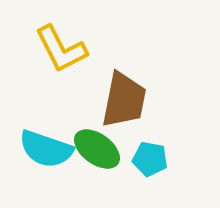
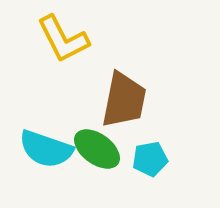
yellow L-shape: moved 2 px right, 10 px up
cyan pentagon: rotated 20 degrees counterclockwise
